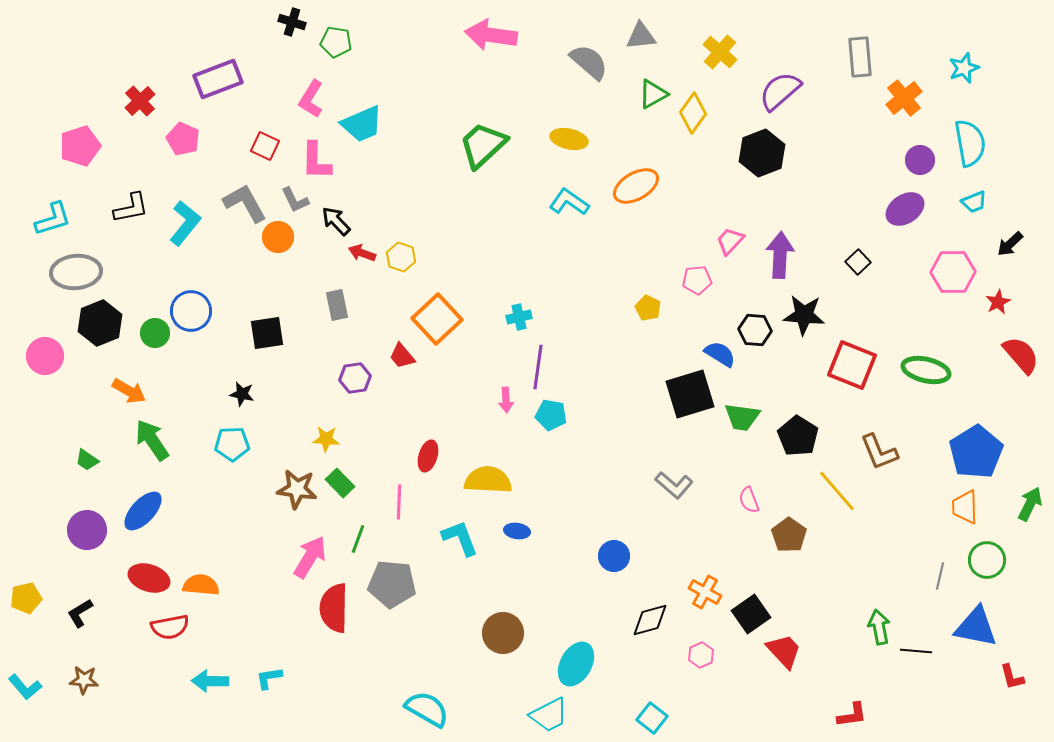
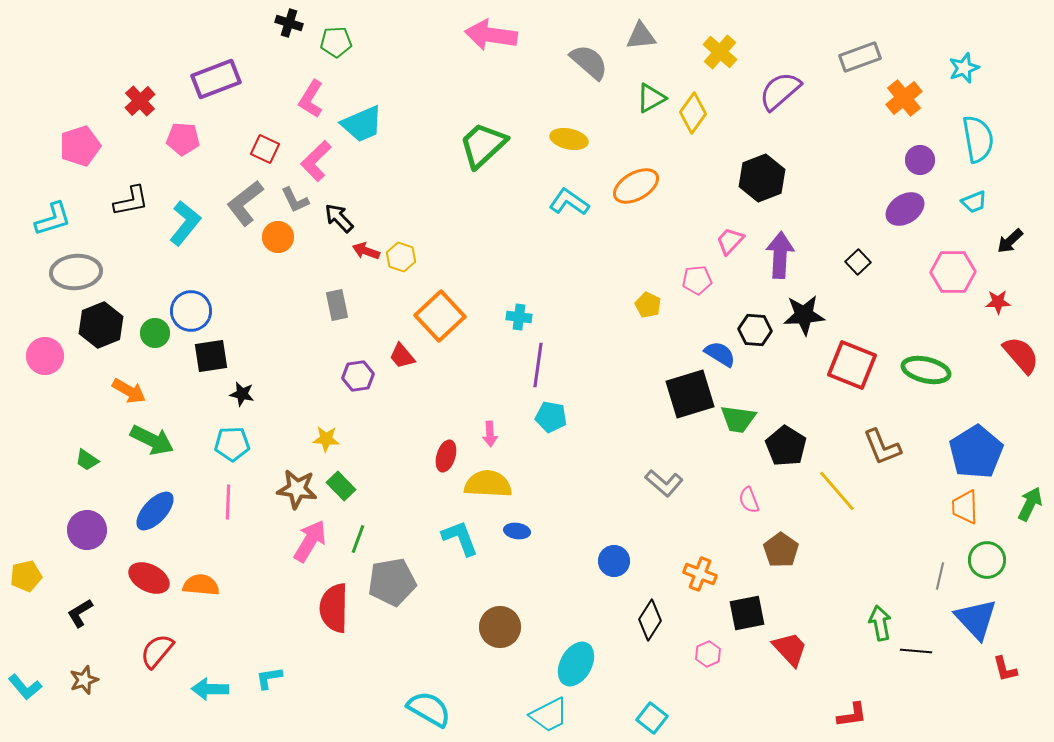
black cross at (292, 22): moved 3 px left, 1 px down
green pentagon at (336, 42): rotated 12 degrees counterclockwise
gray rectangle at (860, 57): rotated 75 degrees clockwise
purple rectangle at (218, 79): moved 2 px left
green triangle at (653, 94): moved 2 px left, 4 px down
pink pentagon at (183, 139): rotated 20 degrees counterclockwise
cyan semicircle at (970, 143): moved 8 px right, 4 px up
red square at (265, 146): moved 3 px down
black hexagon at (762, 153): moved 25 px down
pink L-shape at (316, 161): rotated 45 degrees clockwise
gray L-shape at (245, 203): rotated 99 degrees counterclockwise
black L-shape at (131, 208): moved 7 px up
black arrow at (336, 221): moved 3 px right, 3 px up
black arrow at (1010, 244): moved 3 px up
red arrow at (362, 253): moved 4 px right, 2 px up
red star at (998, 302): rotated 25 degrees clockwise
yellow pentagon at (648, 308): moved 3 px up
black star at (804, 315): rotated 9 degrees counterclockwise
cyan cross at (519, 317): rotated 20 degrees clockwise
orange square at (437, 319): moved 3 px right, 3 px up
black hexagon at (100, 323): moved 1 px right, 2 px down
black square at (267, 333): moved 56 px left, 23 px down
purple line at (538, 367): moved 2 px up
purple hexagon at (355, 378): moved 3 px right, 2 px up
pink arrow at (506, 400): moved 16 px left, 34 px down
cyan pentagon at (551, 415): moved 2 px down
green trapezoid at (742, 417): moved 4 px left, 2 px down
black pentagon at (798, 436): moved 12 px left, 10 px down
green arrow at (152, 440): rotated 150 degrees clockwise
brown L-shape at (879, 452): moved 3 px right, 5 px up
red ellipse at (428, 456): moved 18 px right
yellow semicircle at (488, 480): moved 4 px down
green rectangle at (340, 483): moved 1 px right, 3 px down
gray L-shape at (674, 485): moved 10 px left, 2 px up
pink line at (399, 502): moved 171 px left
blue ellipse at (143, 511): moved 12 px right
brown pentagon at (789, 535): moved 8 px left, 15 px down
blue circle at (614, 556): moved 5 px down
pink arrow at (310, 557): moved 16 px up
red ellipse at (149, 578): rotated 9 degrees clockwise
gray pentagon at (392, 584): moved 2 px up; rotated 15 degrees counterclockwise
orange cross at (705, 592): moved 5 px left, 18 px up; rotated 8 degrees counterclockwise
yellow pentagon at (26, 598): moved 22 px up
black square at (751, 614): moved 4 px left, 1 px up; rotated 24 degrees clockwise
black diamond at (650, 620): rotated 42 degrees counterclockwise
red semicircle at (170, 627): moved 13 px left, 24 px down; rotated 141 degrees clockwise
green arrow at (879, 627): moved 1 px right, 4 px up
blue triangle at (976, 627): moved 8 px up; rotated 36 degrees clockwise
brown circle at (503, 633): moved 3 px left, 6 px up
red trapezoid at (784, 651): moved 6 px right, 2 px up
pink hexagon at (701, 655): moved 7 px right, 1 px up
red L-shape at (1012, 677): moved 7 px left, 8 px up
brown star at (84, 680): rotated 24 degrees counterclockwise
cyan arrow at (210, 681): moved 8 px down
cyan semicircle at (427, 709): moved 2 px right
